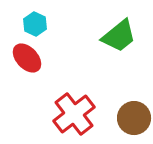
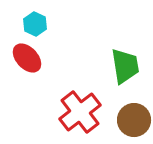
green trapezoid: moved 6 px right, 30 px down; rotated 60 degrees counterclockwise
red cross: moved 6 px right, 2 px up
brown circle: moved 2 px down
